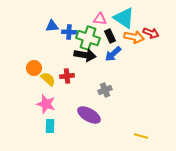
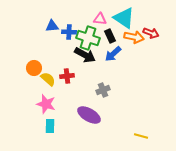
black arrow: rotated 20 degrees clockwise
gray cross: moved 2 px left
